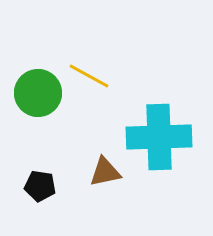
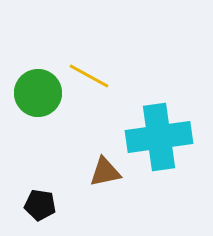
cyan cross: rotated 6 degrees counterclockwise
black pentagon: moved 19 px down
